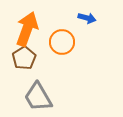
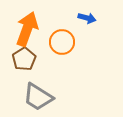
brown pentagon: moved 1 px down
gray trapezoid: rotated 28 degrees counterclockwise
